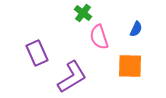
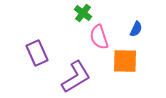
orange square: moved 5 px left, 5 px up
purple L-shape: moved 4 px right
